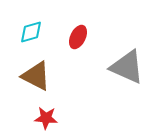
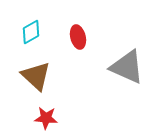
cyan diamond: rotated 15 degrees counterclockwise
red ellipse: rotated 40 degrees counterclockwise
brown triangle: rotated 16 degrees clockwise
